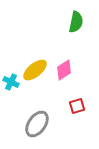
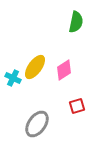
yellow ellipse: moved 3 px up; rotated 15 degrees counterclockwise
cyan cross: moved 2 px right, 4 px up
